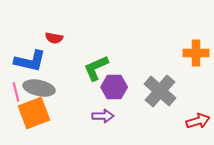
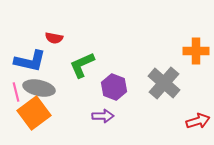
orange cross: moved 2 px up
green L-shape: moved 14 px left, 3 px up
purple hexagon: rotated 20 degrees clockwise
gray cross: moved 4 px right, 8 px up
orange square: rotated 16 degrees counterclockwise
